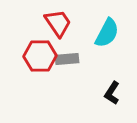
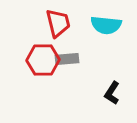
red trapezoid: rotated 20 degrees clockwise
cyan semicircle: moved 1 px left, 8 px up; rotated 68 degrees clockwise
red hexagon: moved 3 px right, 4 px down
